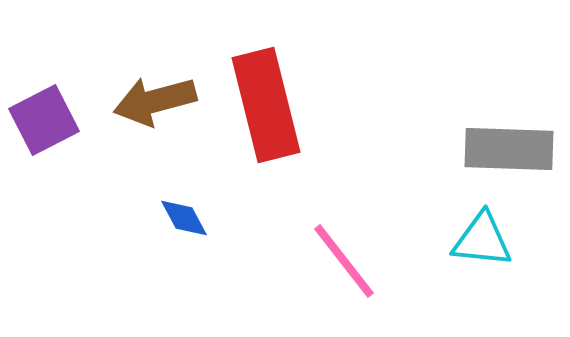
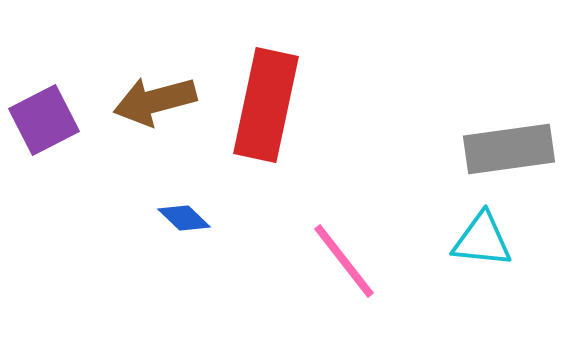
red rectangle: rotated 26 degrees clockwise
gray rectangle: rotated 10 degrees counterclockwise
blue diamond: rotated 18 degrees counterclockwise
